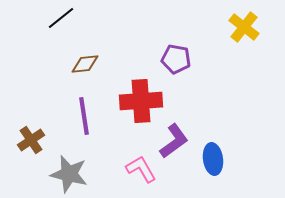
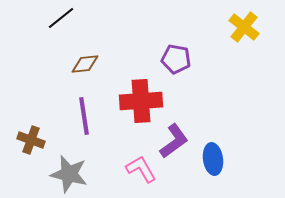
brown cross: rotated 36 degrees counterclockwise
